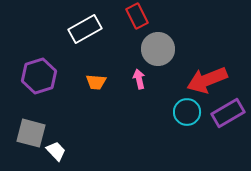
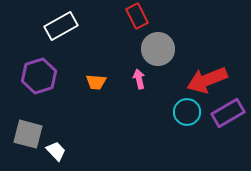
white rectangle: moved 24 px left, 3 px up
gray square: moved 3 px left, 1 px down
